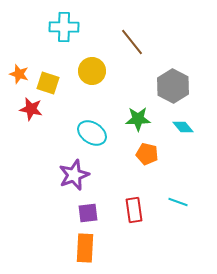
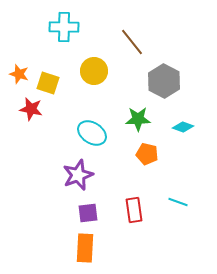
yellow circle: moved 2 px right
gray hexagon: moved 9 px left, 5 px up
cyan diamond: rotated 30 degrees counterclockwise
purple star: moved 4 px right
